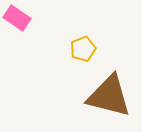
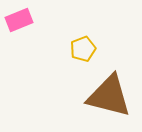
pink rectangle: moved 2 px right, 2 px down; rotated 56 degrees counterclockwise
